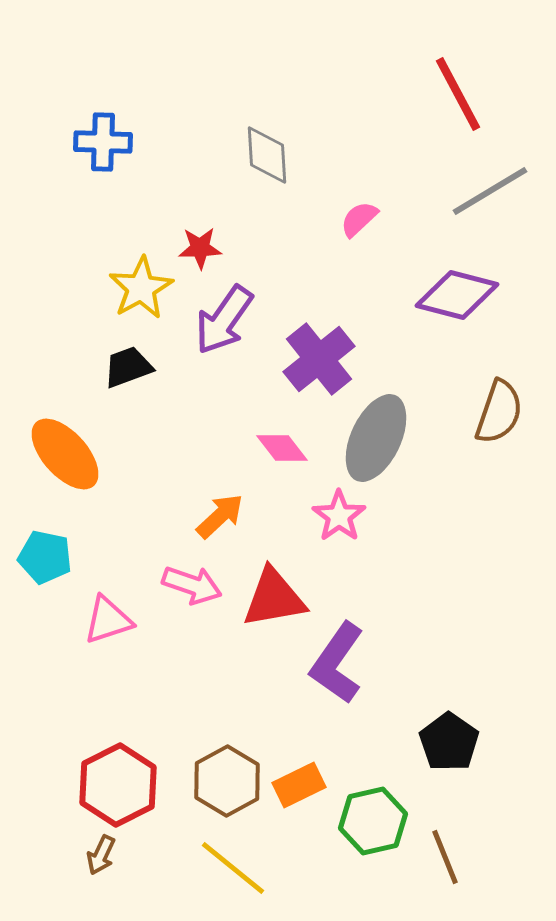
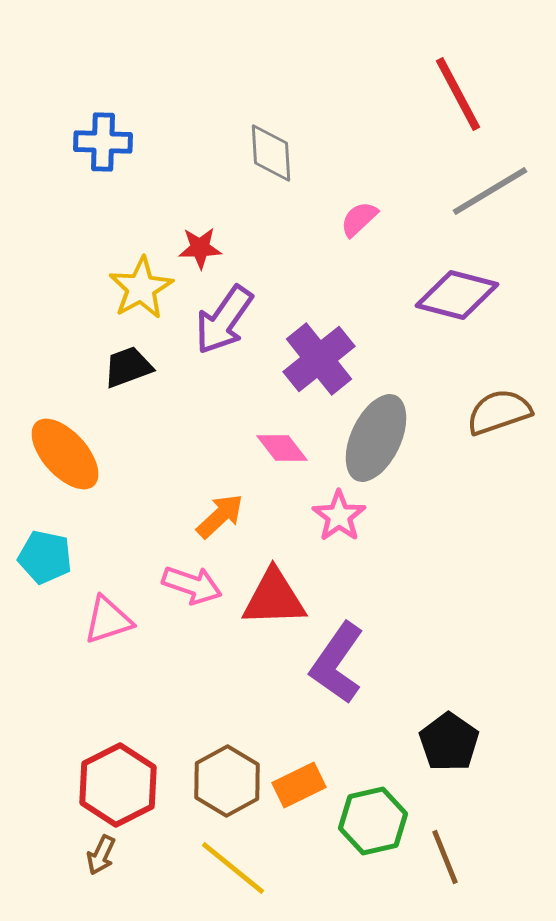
gray diamond: moved 4 px right, 2 px up
brown semicircle: rotated 128 degrees counterclockwise
red triangle: rotated 8 degrees clockwise
